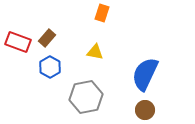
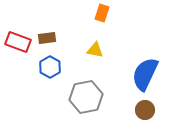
brown rectangle: rotated 42 degrees clockwise
yellow triangle: moved 2 px up
